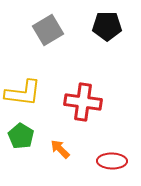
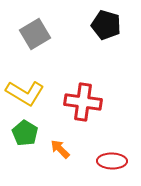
black pentagon: moved 1 px left, 1 px up; rotated 16 degrees clockwise
gray square: moved 13 px left, 4 px down
yellow L-shape: moved 2 px right; rotated 24 degrees clockwise
green pentagon: moved 4 px right, 3 px up
